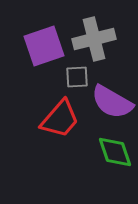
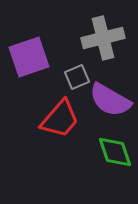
gray cross: moved 9 px right, 1 px up
purple square: moved 15 px left, 11 px down
gray square: rotated 20 degrees counterclockwise
purple semicircle: moved 2 px left, 2 px up
